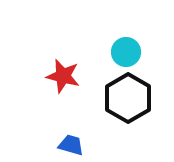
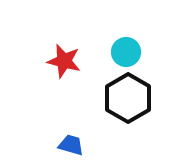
red star: moved 1 px right, 15 px up
